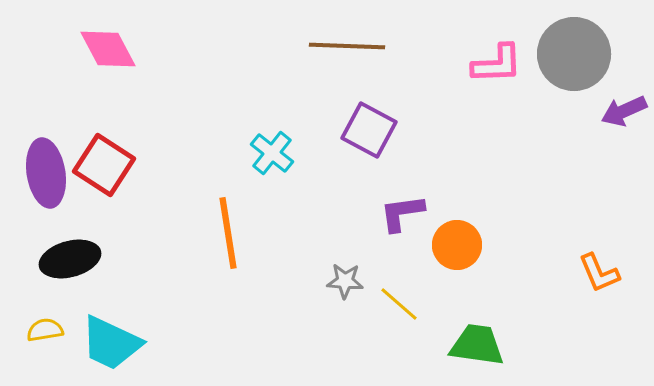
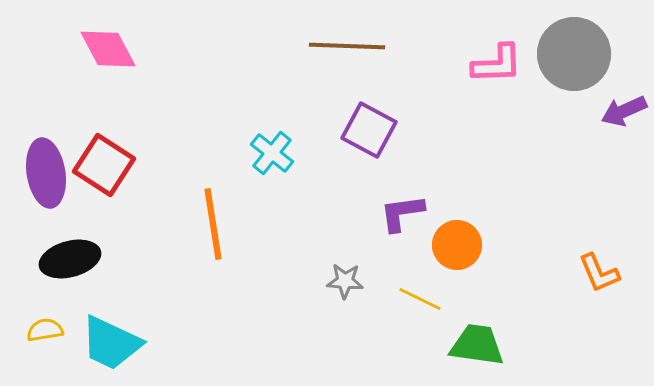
orange line: moved 15 px left, 9 px up
yellow line: moved 21 px right, 5 px up; rotated 15 degrees counterclockwise
